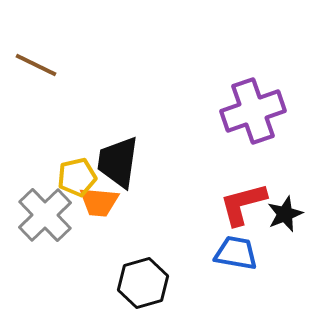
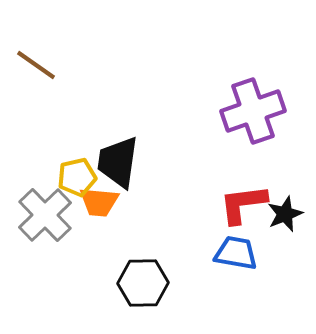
brown line: rotated 9 degrees clockwise
red L-shape: rotated 8 degrees clockwise
black hexagon: rotated 15 degrees clockwise
